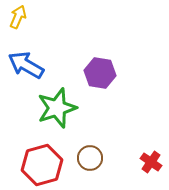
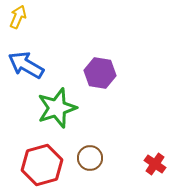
red cross: moved 4 px right, 2 px down
